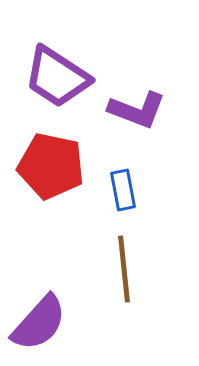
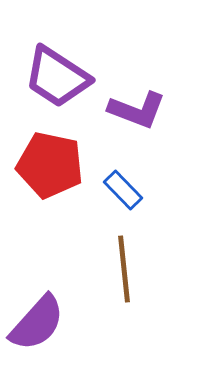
red pentagon: moved 1 px left, 1 px up
blue rectangle: rotated 33 degrees counterclockwise
purple semicircle: moved 2 px left
